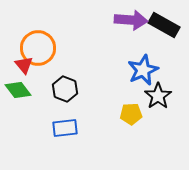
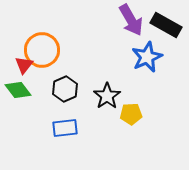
purple arrow: rotated 56 degrees clockwise
black rectangle: moved 2 px right
orange circle: moved 4 px right, 2 px down
red triangle: rotated 18 degrees clockwise
blue star: moved 4 px right, 13 px up
black hexagon: rotated 15 degrees clockwise
black star: moved 51 px left
